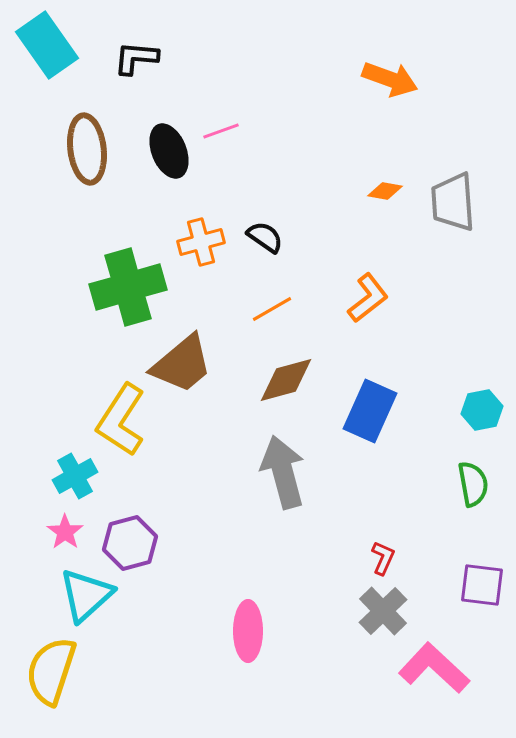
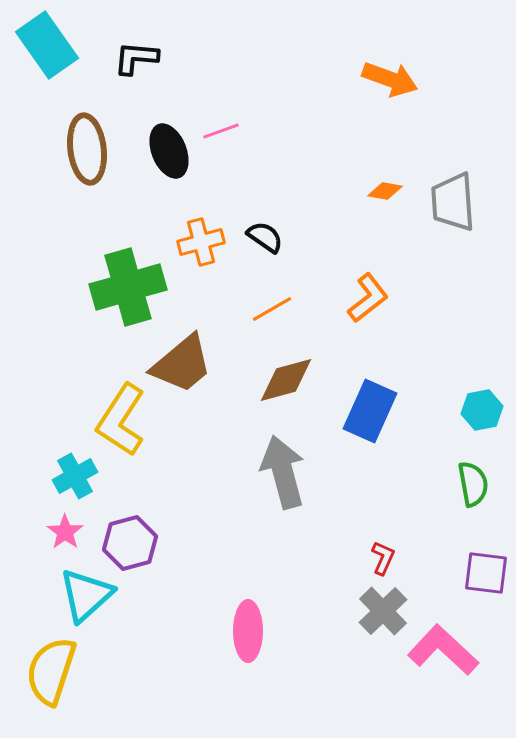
purple square: moved 4 px right, 12 px up
pink L-shape: moved 9 px right, 18 px up
